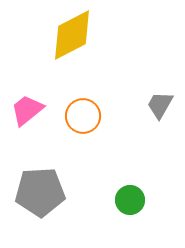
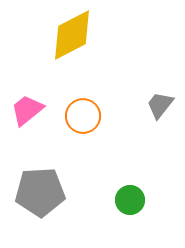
gray trapezoid: rotated 8 degrees clockwise
